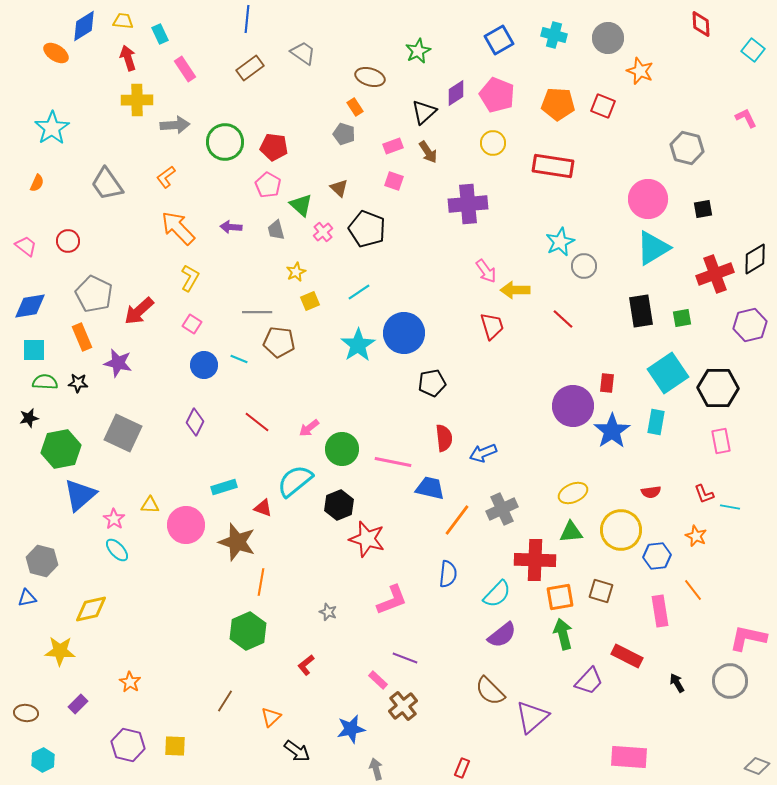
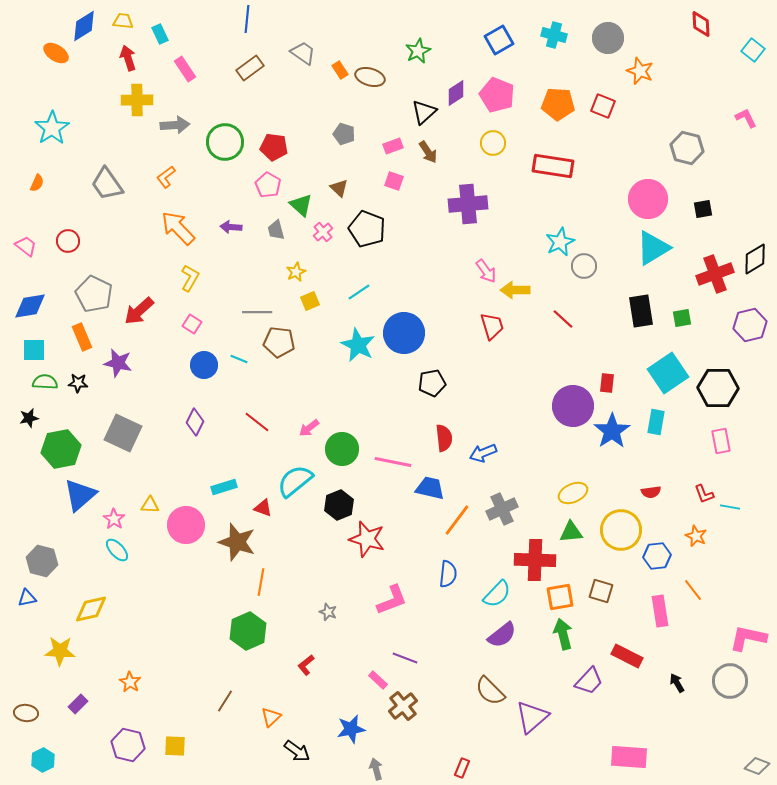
orange rectangle at (355, 107): moved 15 px left, 37 px up
cyan star at (358, 345): rotated 12 degrees counterclockwise
